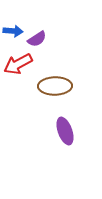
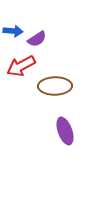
red arrow: moved 3 px right, 2 px down
